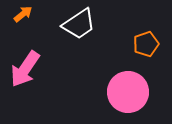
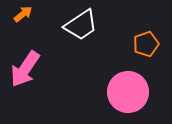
white trapezoid: moved 2 px right, 1 px down
